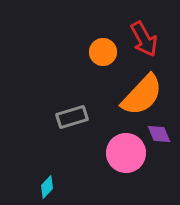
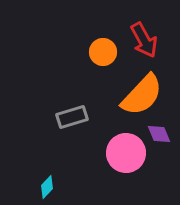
red arrow: moved 1 px down
